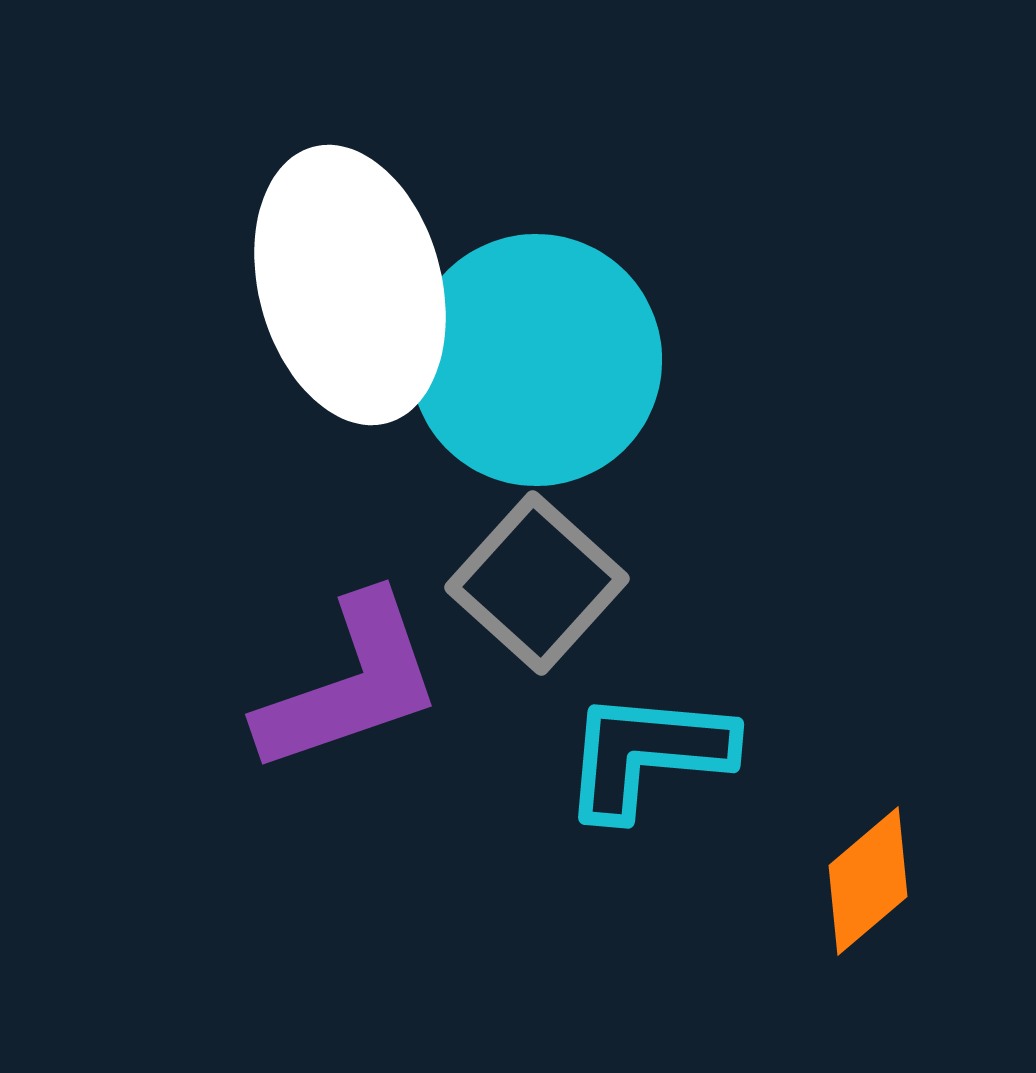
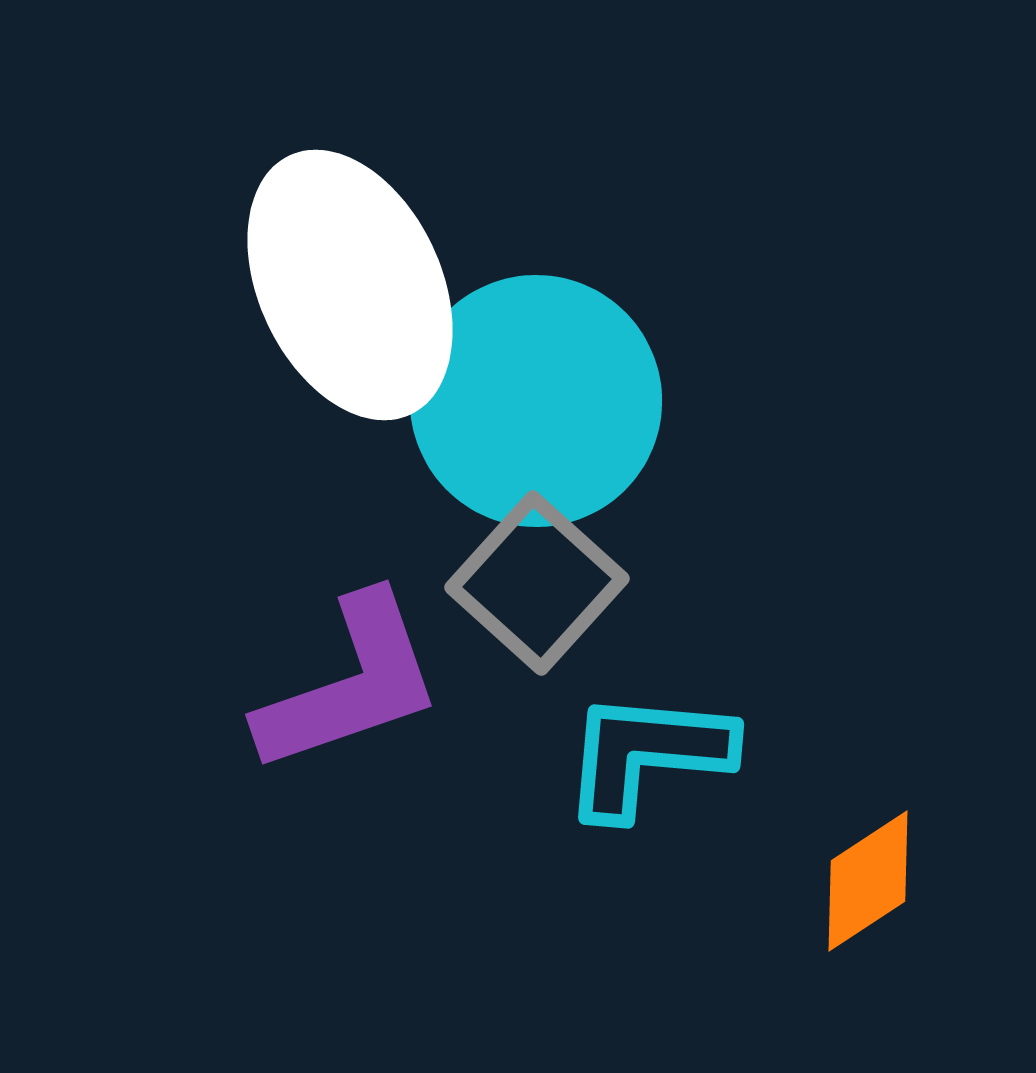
white ellipse: rotated 10 degrees counterclockwise
cyan circle: moved 41 px down
orange diamond: rotated 7 degrees clockwise
